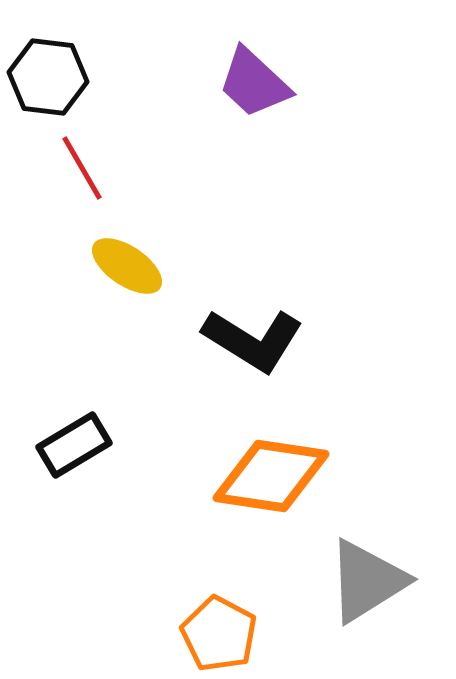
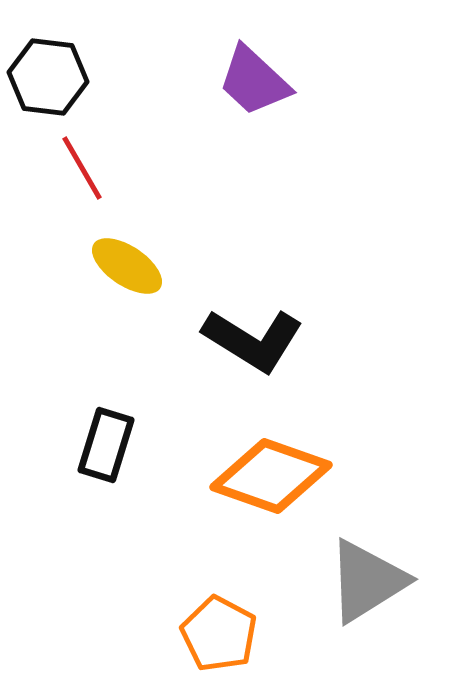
purple trapezoid: moved 2 px up
black rectangle: moved 32 px right; rotated 42 degrees counterclockwise
orange diamond: rotated 11 degrees clockwise
